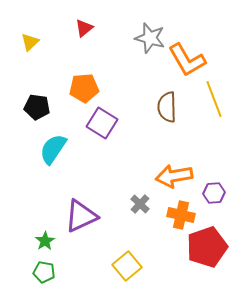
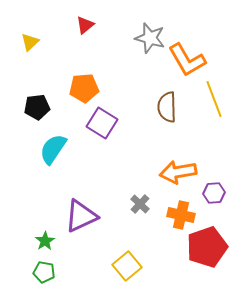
red triangle: moved 1 px right, 3 px up
black pentagon: rotated 15 degrees counterclockwise
orange arrow: moved 4 px right, 4 px up
